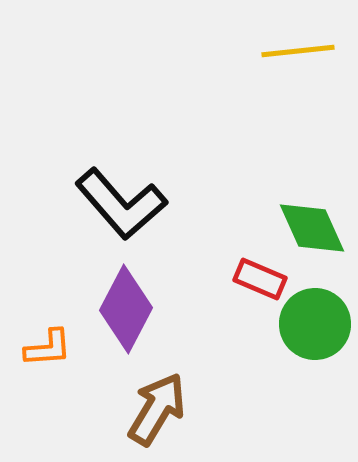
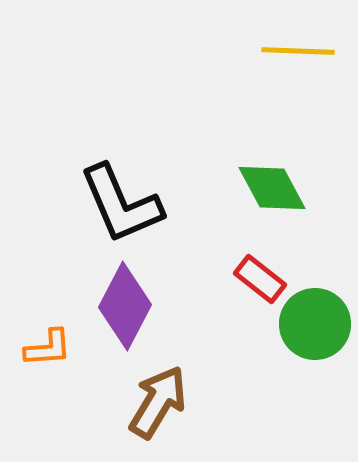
yellow line: rotated 8 degrees clockwise
black L-shape: rotated 18 degrees clockwise
green diamond: moved 40 px left, 40 px up; rotated 4 degrees counterclockwise
red rectangle: rotated 15 degrees clockwise
purple diamond: moved 1 px left, 3 px up
brown arrow: moved 1 px right, 7 px up
